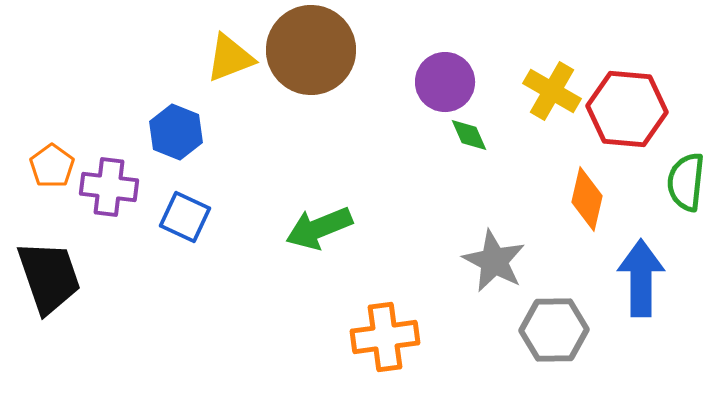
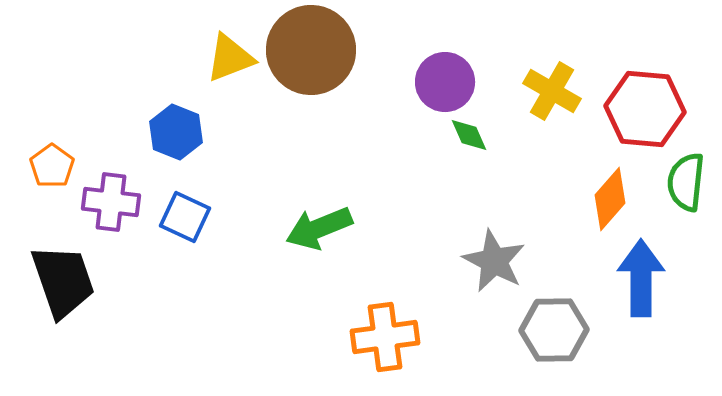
red hexagon: moved 18 px right
purple cross: moved 2 px right, 15 px down
orange diamond: moved 23 px right; rotated 28 degrees clockwise
black trapezoid: moved 14 px right, 4 px down
